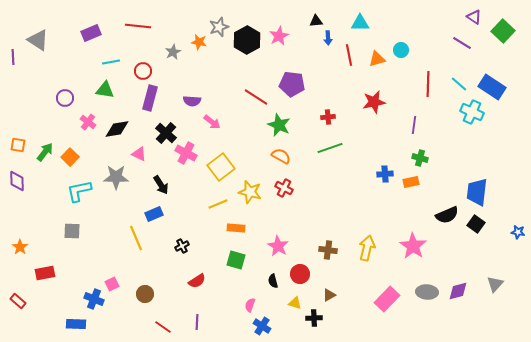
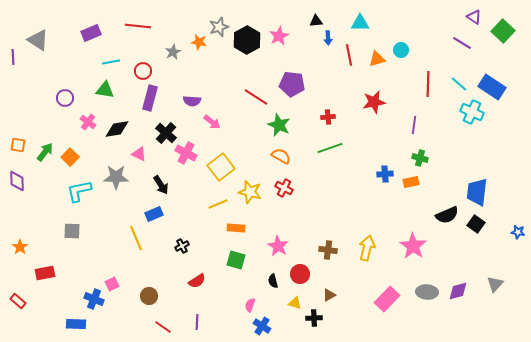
brown circle at (145, 294): moved 4 px right, 2 px down
